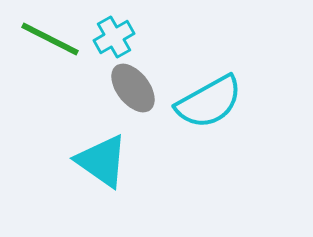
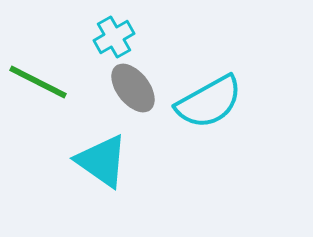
green line: moved 12 px left, 43 px down
